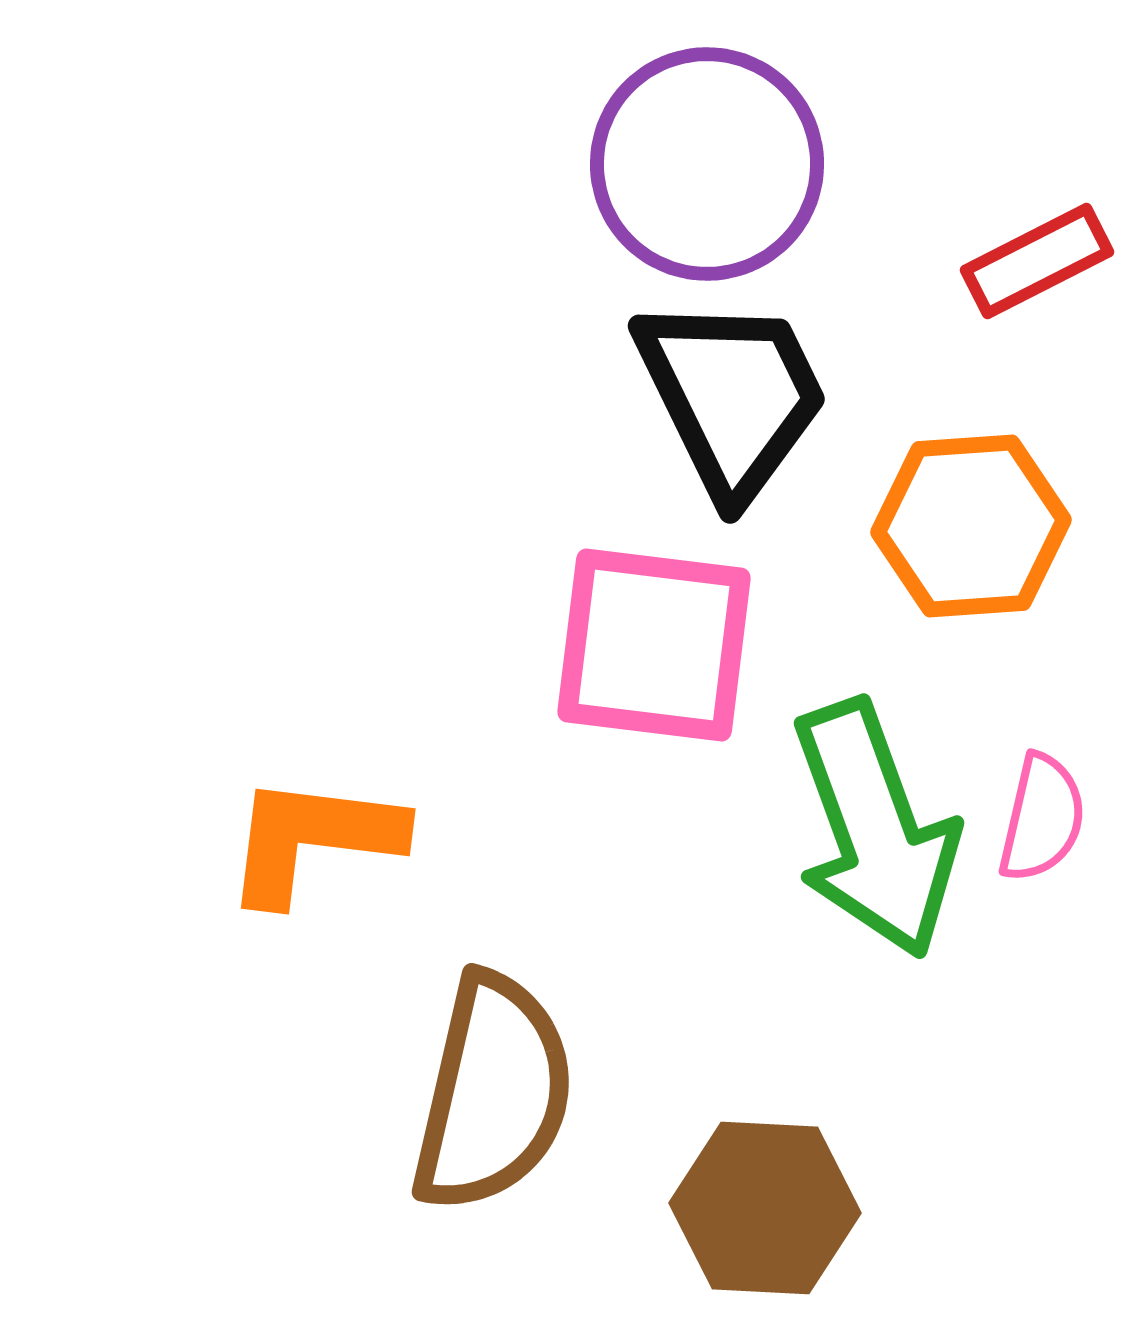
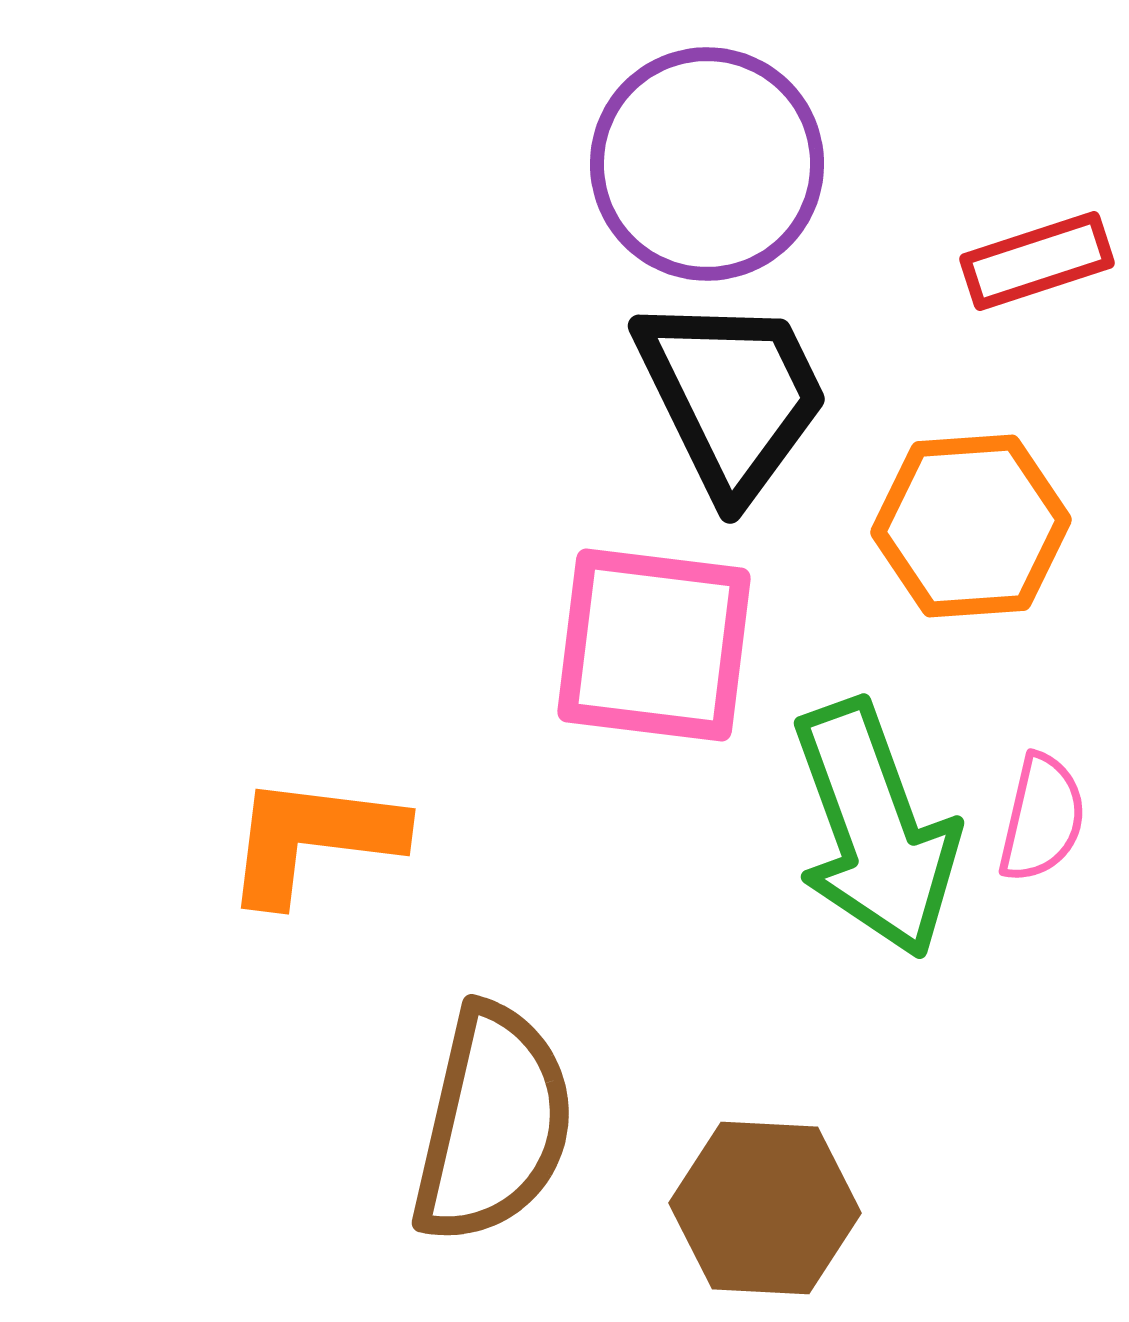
red rectangle: rotated 9 degrees clockwise
brown semicircle: moved 31 px down
